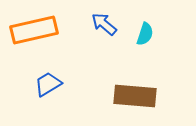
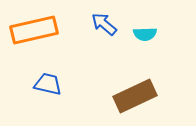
cyan semicircle: rotated 70 degrees clockwise
blue trapezoid: rotated 44 degrees clockwise
brown rectangle: rotated 30 degrees counterclockwise
